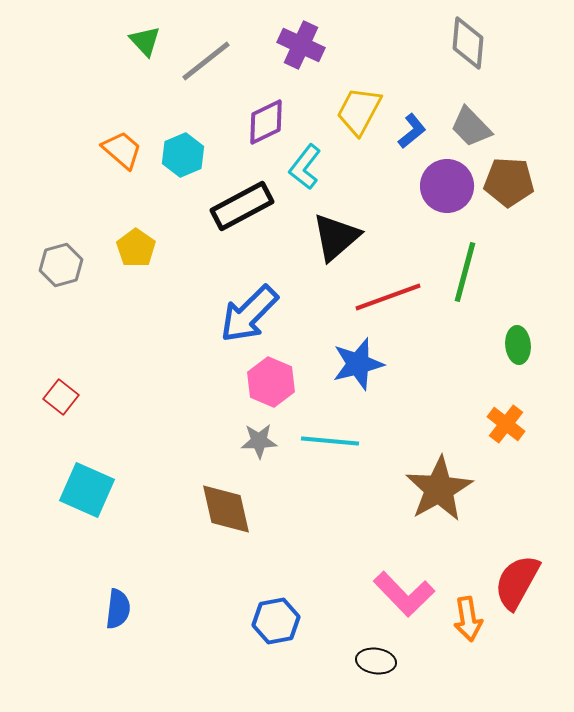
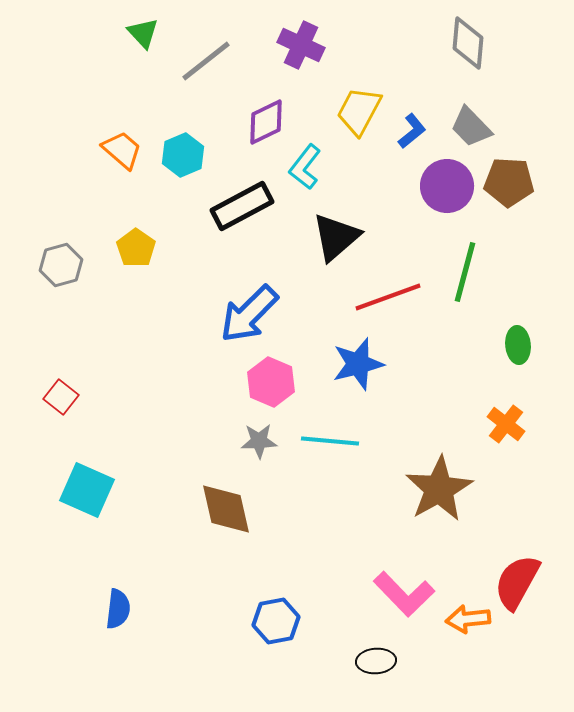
green triangle: moved 2 px left, 8 px up
orange arrow: rotated 93 degrees clockwise
black ellipse: rotated 12 degrees counterclockwise
